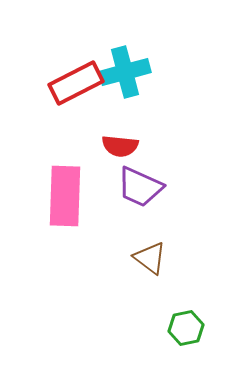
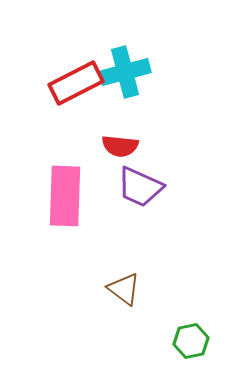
brown triangle: moved 26 px left, 31 px down
green hexagon: moved 5 px right, 13 px down
